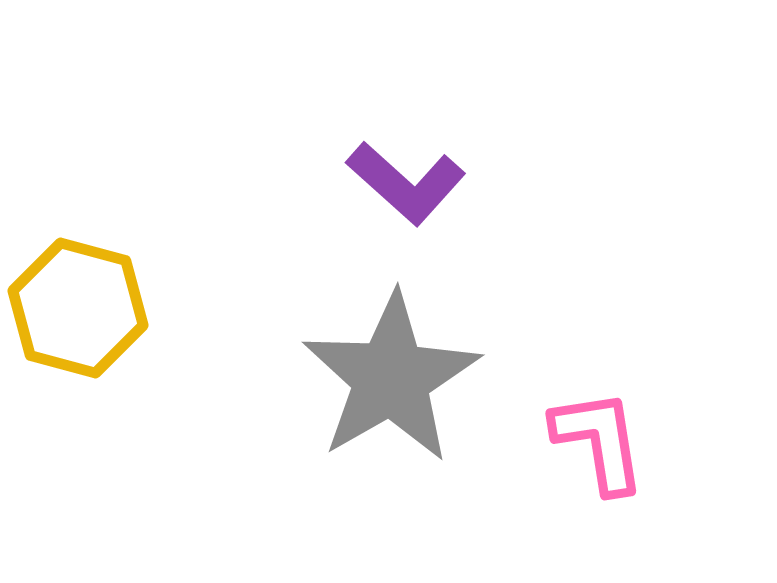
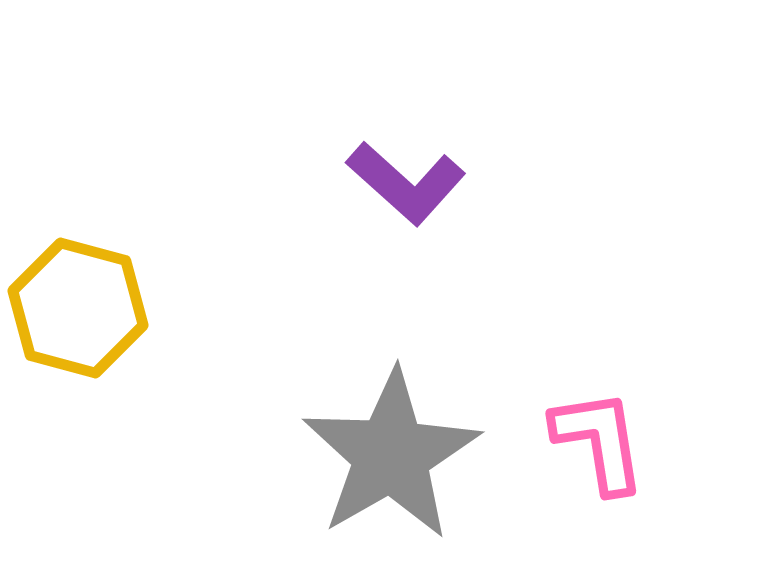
gray star: moved 77 px down
